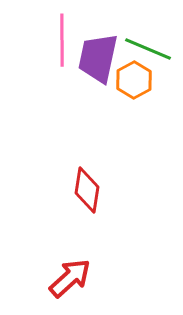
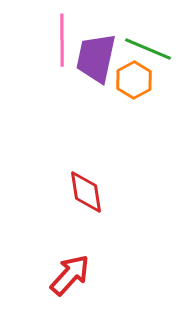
purple trapezoid: moved 2 px left
red diamond: moved 1 px left, 2 px down; rotated 18 degrees counterclockwise
red arrow: moved 3 px up; rotated 6 degrees counterclockwise
